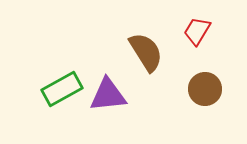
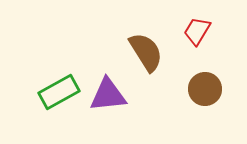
green rectangle: moved 3 px left, 3 px down
